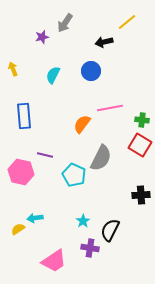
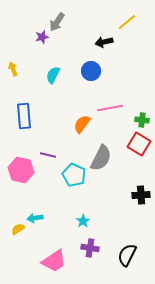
gray arrow: moved 8 px left, 1 px up
red square: moved 1 px left, 1 px up
purple line: moved 3 px right
pink hexagon: moved 2 px up
black semicircle: moved 17 px right, 25 px down
